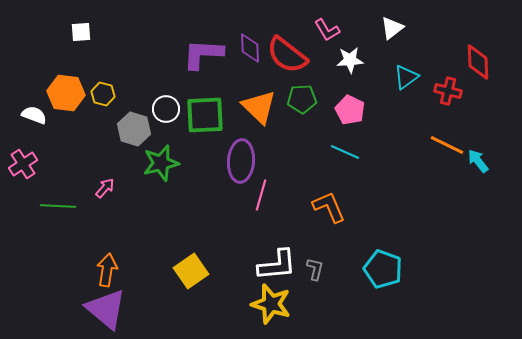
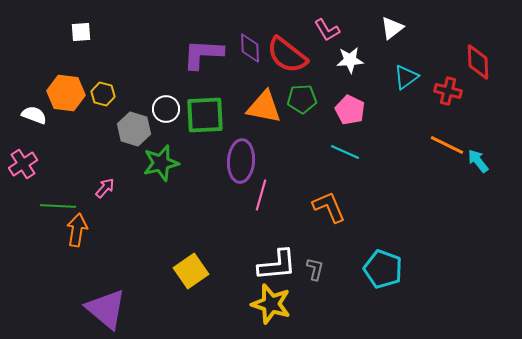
orange triangle: moved 5 px right; rotated 33 degrees counterclockwise
orange arrow: moved 30 px left, 40 px up
